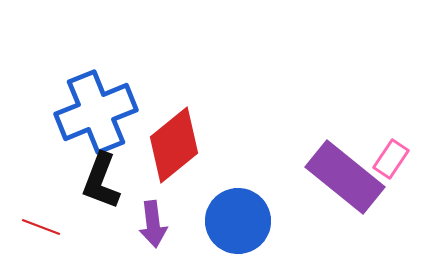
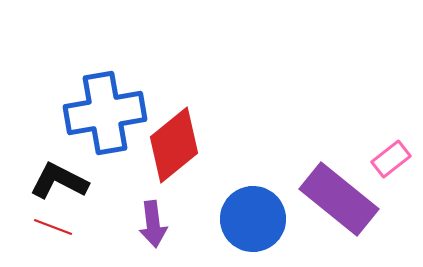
blue cross: moved 9 px right, 1 px down; rotated 12 degrees clockwise
pink rectangle: rotated 18 degrees clockwise
purple rectangle: moved 6 px left, 22 px down
black L-shape: moved 42 px left; rotated 96 degrees clockwise
blue circle: moved 15 px right, 2 px up
red line: moved 12 px right
